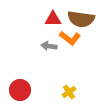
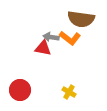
red triangle: moved 10 px left, 29 px down; rotated 12 degrees clockwise
gray arrow: moved 2 px right, 9 px up
yellow cross: rotated 24 degrees counterclockwise
